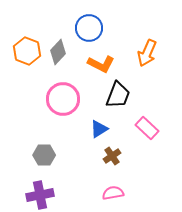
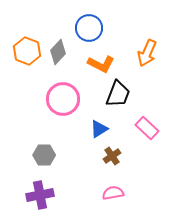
black trapezoid: moved 1 px up
